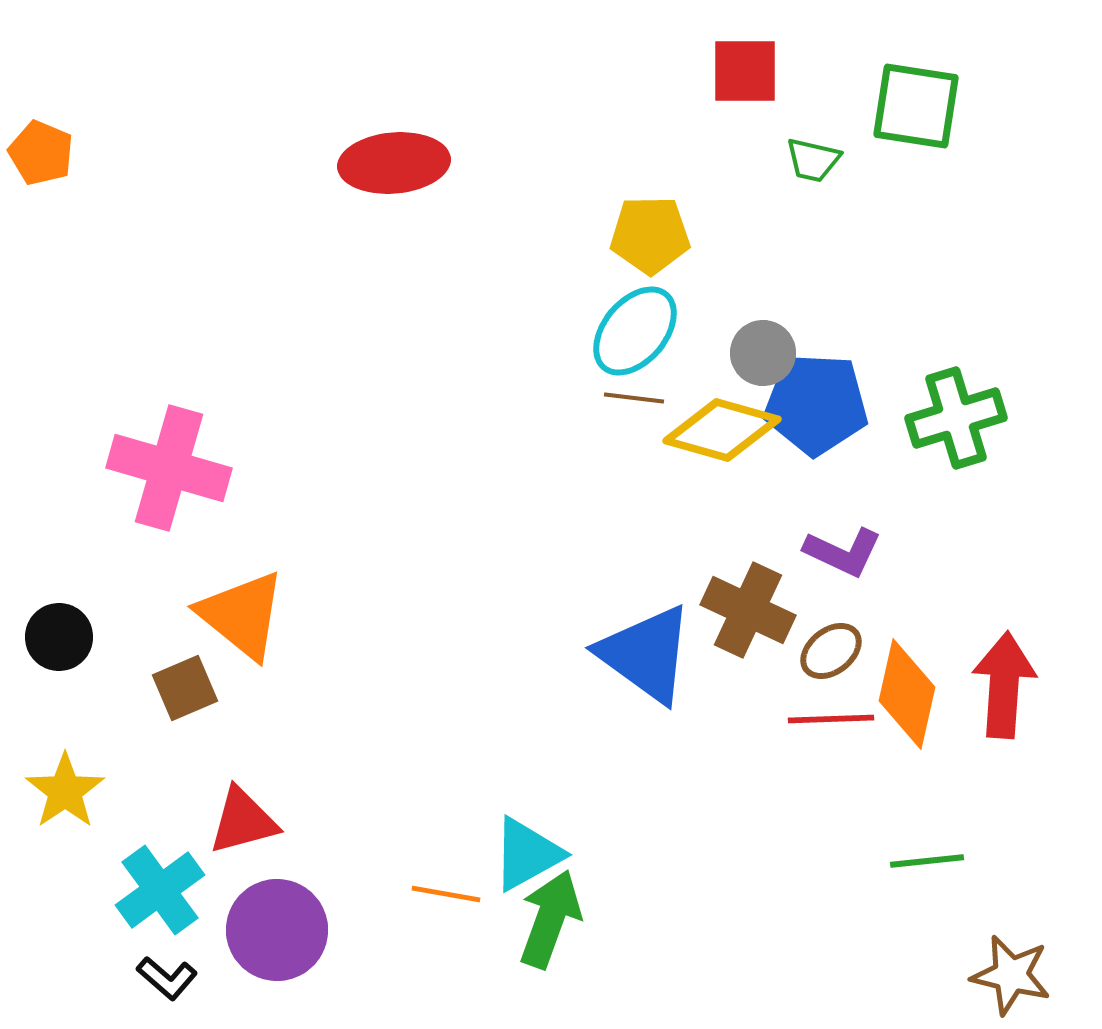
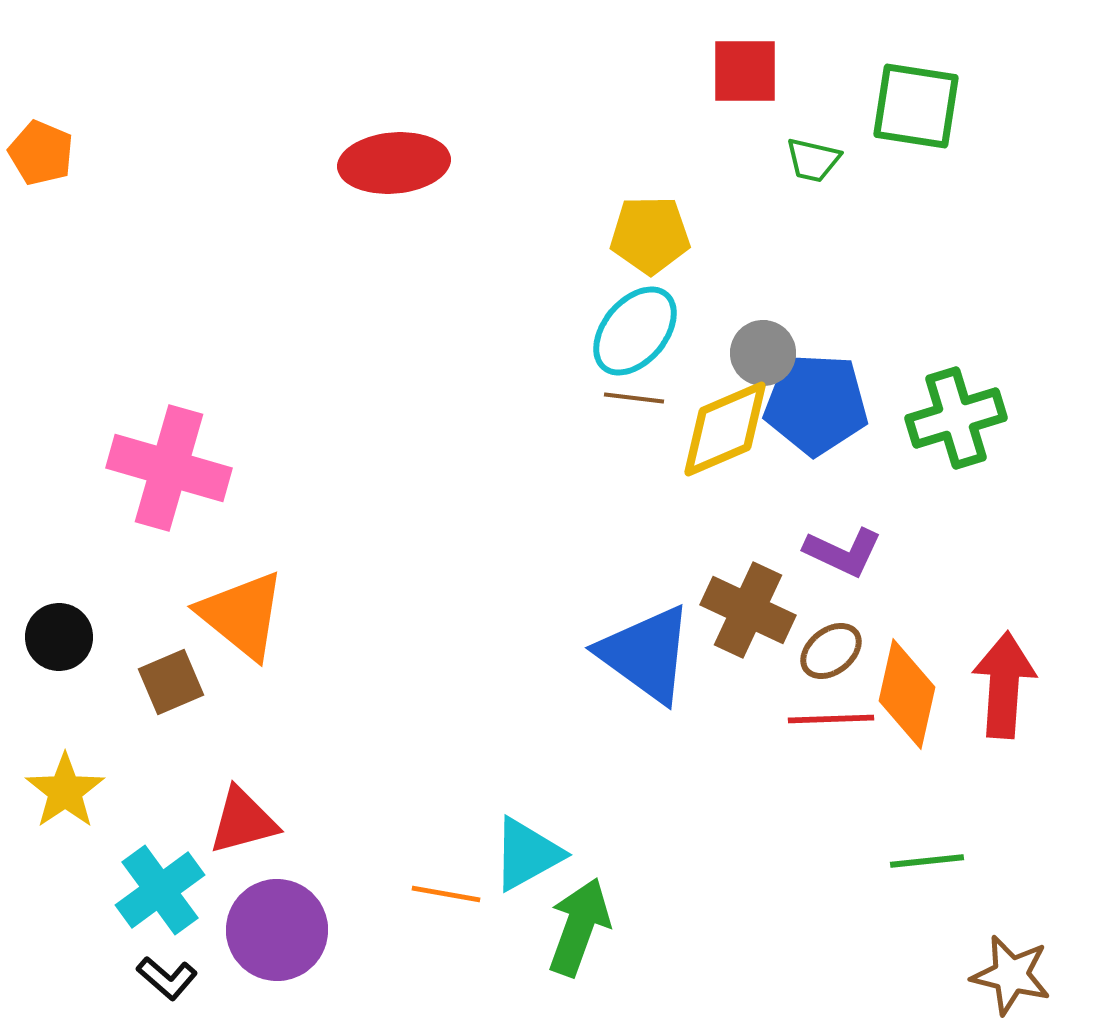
yellow diamond: moved 3 px right, 1 px up; rotated 39 degrees counterclockwise
brown square: moved 14 px left, 6 px up
green arrow: moved 29 px right, 8 px down
